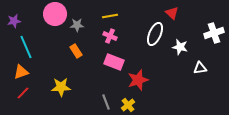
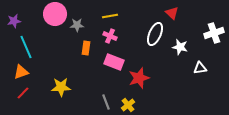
orange rectangle: moved 10 px right, 3 px up; rotated 40 degrees clockwise
red star: moved 1 px right, 2 px up
